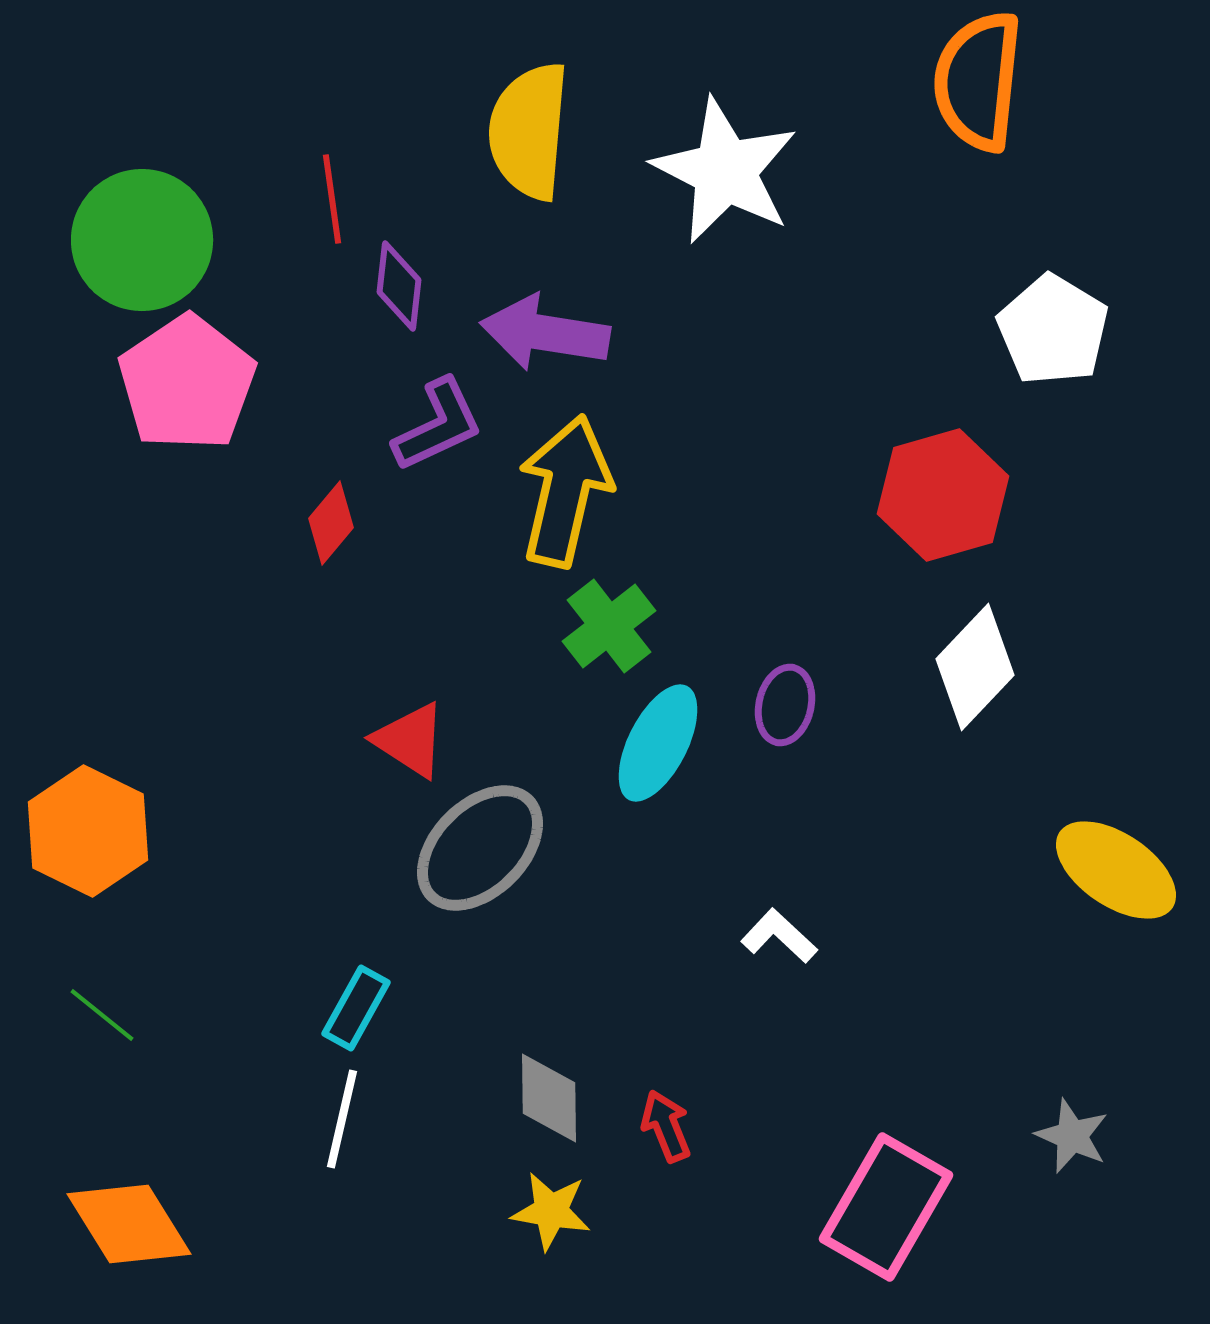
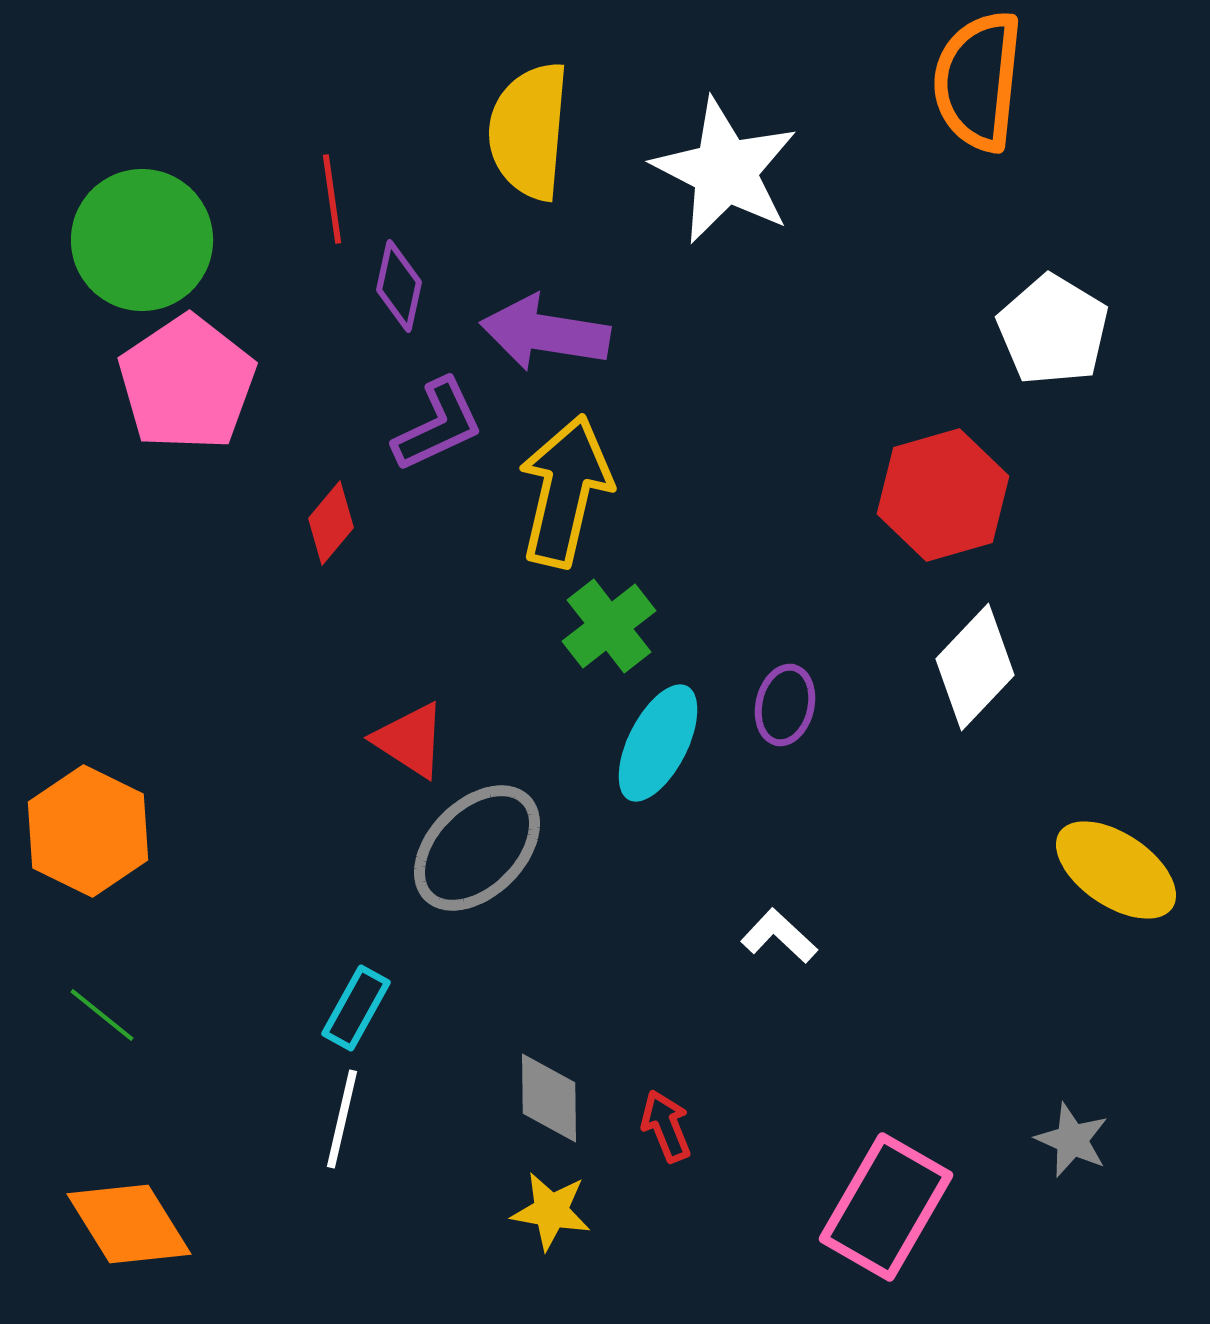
purple diamond: rotated 6 degrees clockwise
gray ellipse: moved 3 px left
gray star: moved 4 px down
